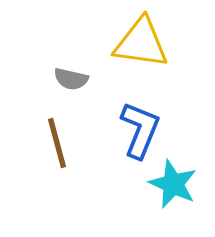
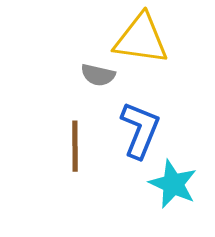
yellow triangle: moved 4 px up
gray semicircle: moved 27 px right, 4 px up
brown line: moved 18 px right, 3 px down; rotated 15 degrees clockwise
